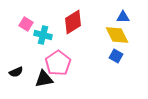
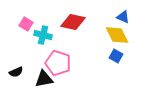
blue triangle: rotated 24 degrees clockwise
red diamond: rotated 45 degrees clockwise
pink pentagon: rotated 20 degrees counterclockwise
